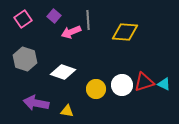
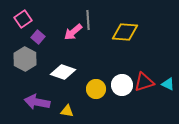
purple square: moved 16 px left, 21 px down
pink arrow: moved 2 px right; rotated 18 degrees counterclockwise
gray hexagon: rotated 10 degrees clockwise
cyan triangle: moved 4 px right
purple arrow: moved 1 px right, 1 px up
